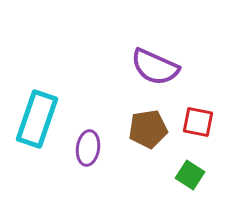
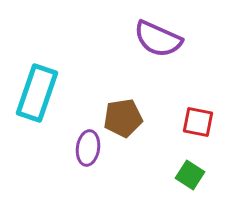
purple semicircle: moved 3 px right, 28 px up
cyan rectangle: moved 26 px up
brown pentagon: moved 25 px left, 11 px up
